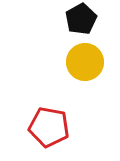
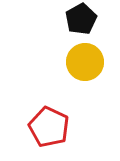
red pentagon: rotated 15 degrees clockwise
